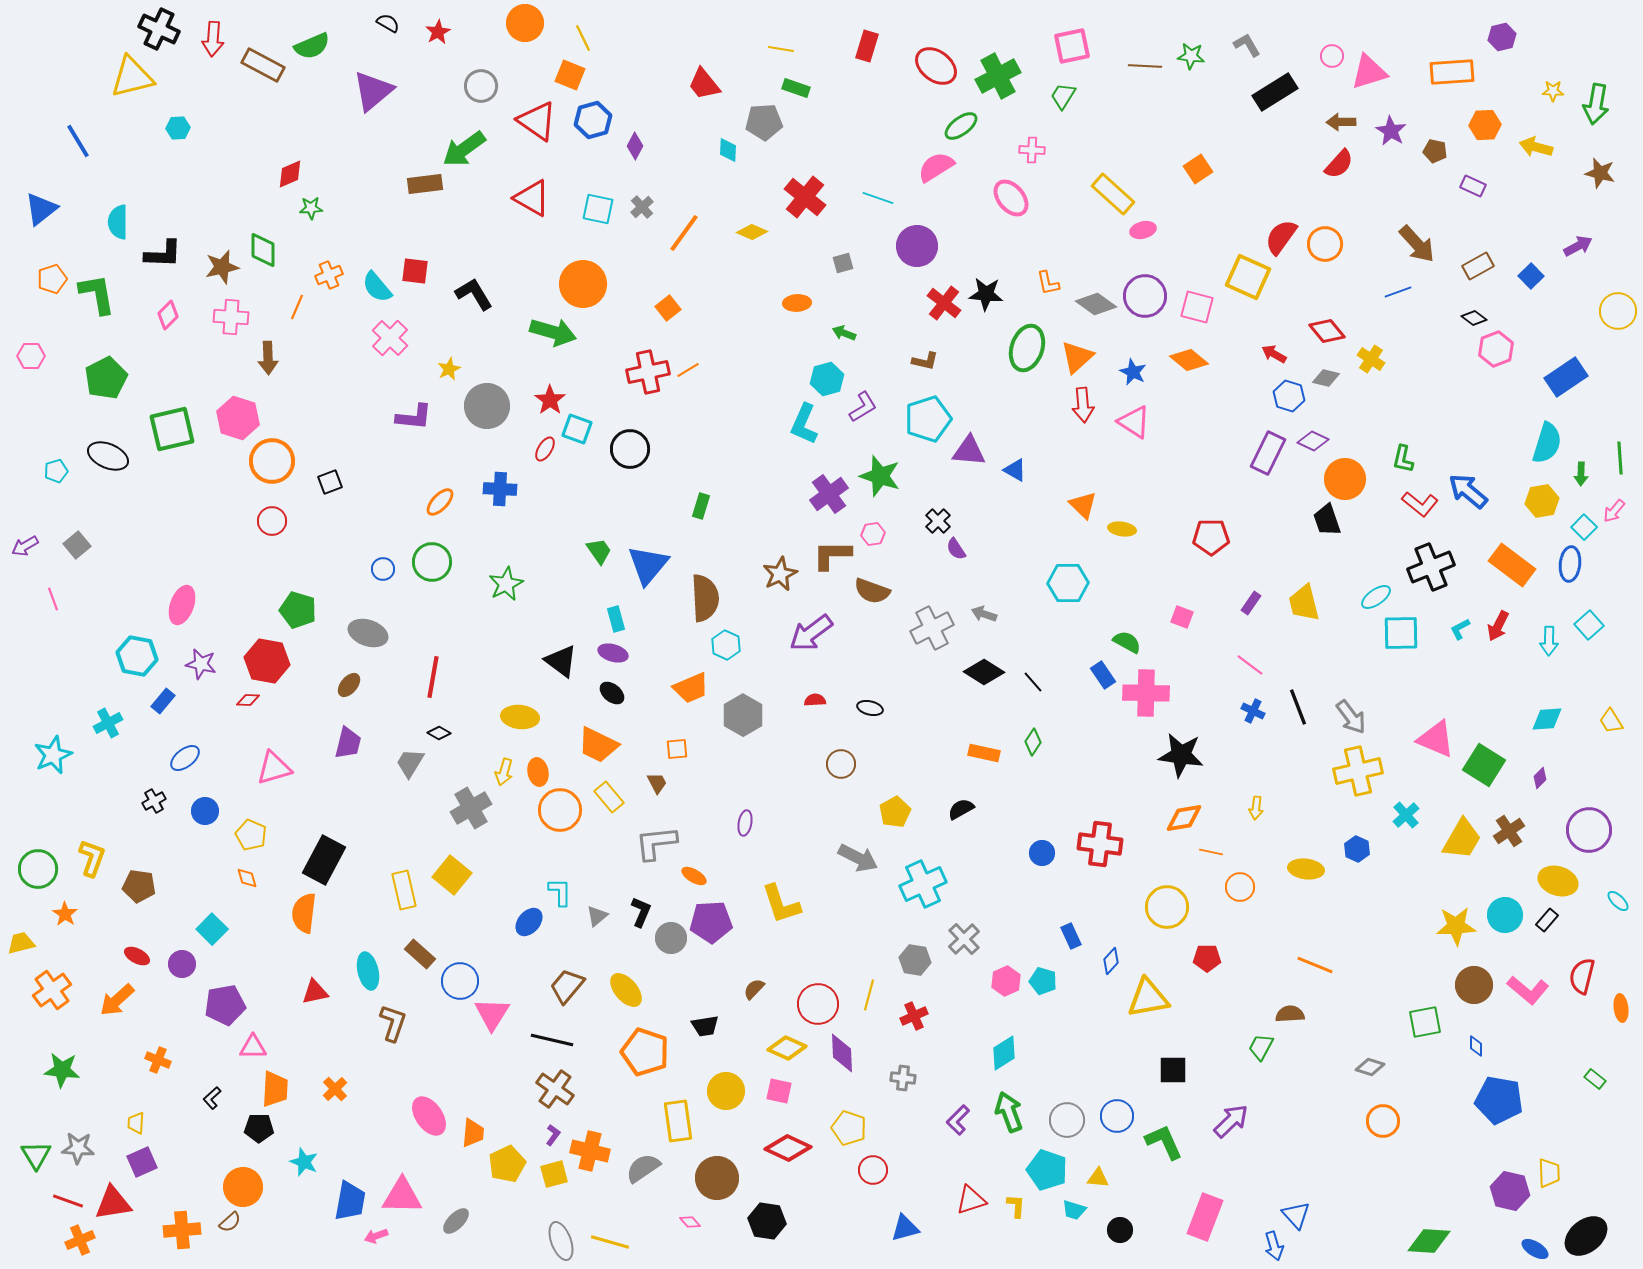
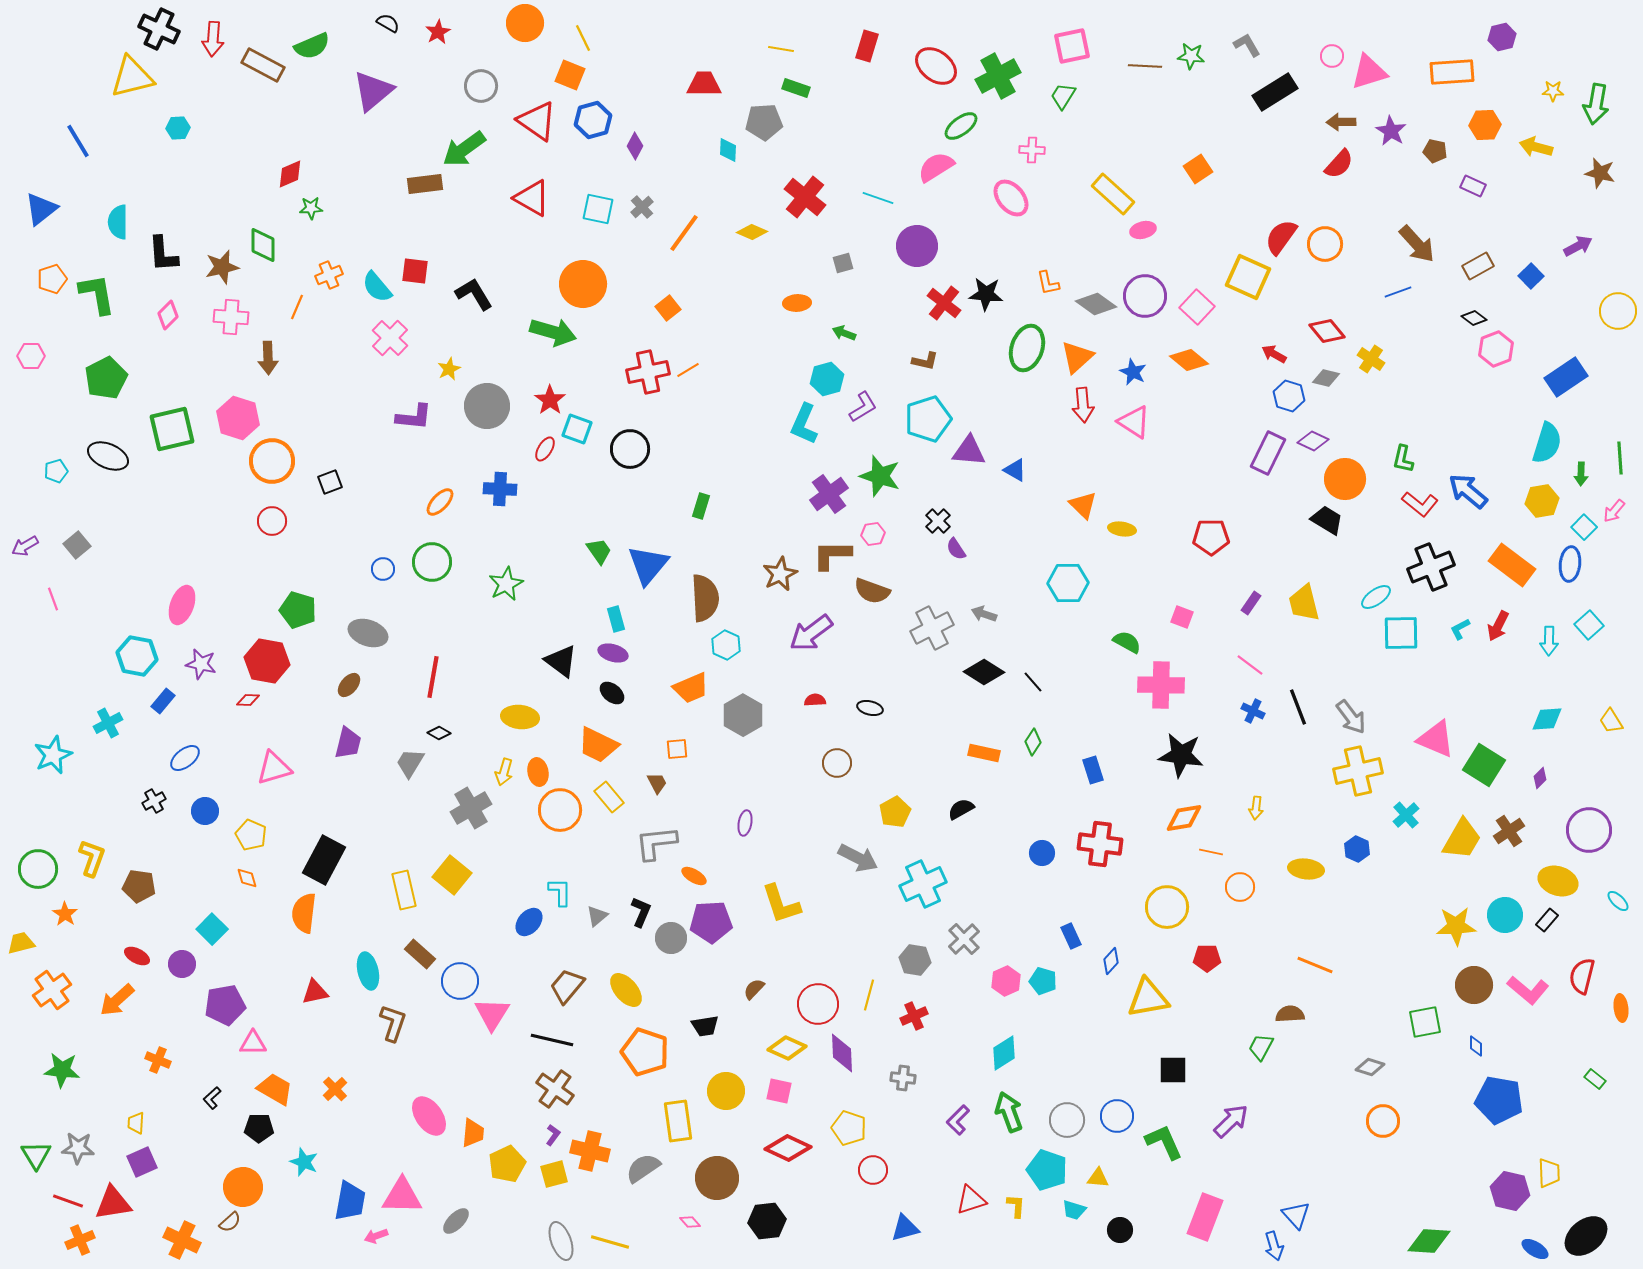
red trapezoid at (704, 84): rotated 129 degrees clockwise
green diamond at (263, 250): moved 5 px up
black L-shape at (163, 254): rotated 84 degrees clockwise
pink square at (1197, 307): rotated 28 degrees clockwise
black trapezoid at (1327, 520): rotated 140 degrees clockwise
blue rectangle at (1103, 675): moved 10 px left, 95 px down; rotated 16 degrees clockwise
pink cross at (1146, 693): moved 15 px right, 8 px up
brown circle at (841, 764): moved 4 px left, 1 px up
pink triangle at (253, 1047): moved 4 px up
orange trapezoid at (275, 1089): rotated 63 degrees counterclockwise
black hexagon at (767, 1221): rotated 15 degrees counterclockwise
orange cross at (182, 1230): moved 10 px down; rotated 30 degrees clockwise
